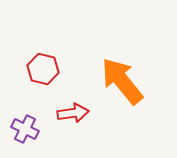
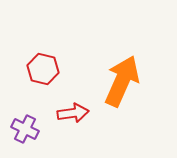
orange arrow: rotated 63 degrees clockwise
